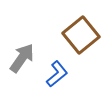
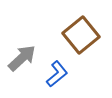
gray arrow: rotated 12 degrees clockwise
